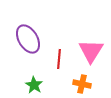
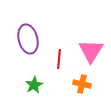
purple ellipse: rotated 16 degrees clockwise
green star: rotated 12 degrees clockwise
